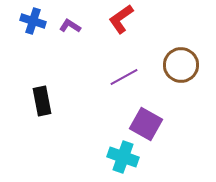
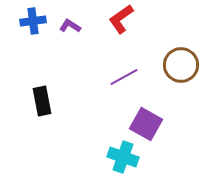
blue cross: rotated 25 degrees counterclockwise
